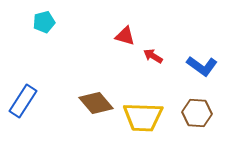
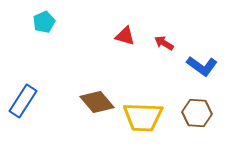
cyan pentagon: rotated 10 degrees counterclockwise
red arrow: moved 11 px right, 13 px up
brown diamond: moved 1 px right, 1 px up
